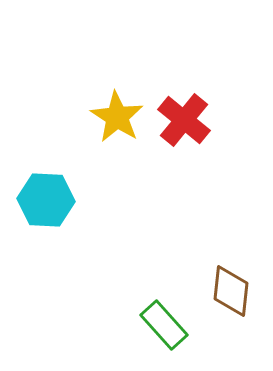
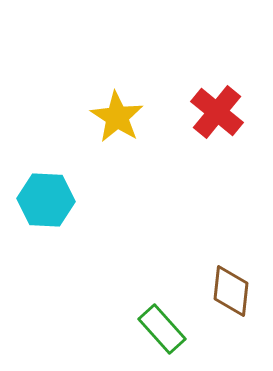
red cross: moved 33 px right, 8 px up
green rectangle: moved 2 px left, 4 px down
